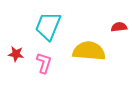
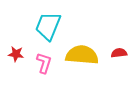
red semicircle: moved 26 px down
yellow semicircle: moved 7 px left, 4 px down
